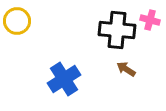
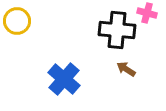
pink cross: moved 3 px left, 7 px up
blue cross: rotated 16 degrees counterclockwise
